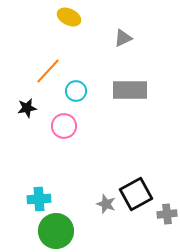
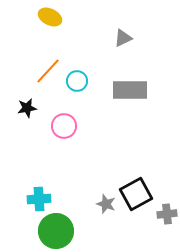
yellow ellipse: moved 19 px left
cyan circle: moved 1 px right, 10 px up
